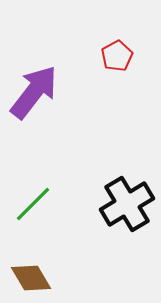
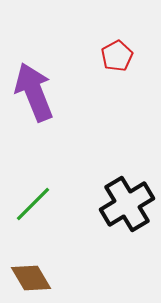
purple arrow: rotated 60 degrees counterclockwise
